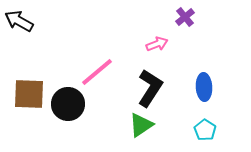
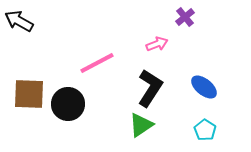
pink line: moved 9 px up; rotated 12 degrees clockwise
blue ellipse: rotated 48 degrees counterclockwise
